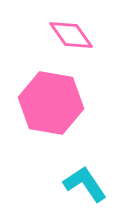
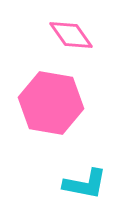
cyan L-shape: rotated 135 degrees clockwise
